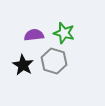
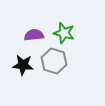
black star: rotated 25 degrees counterclockwise
